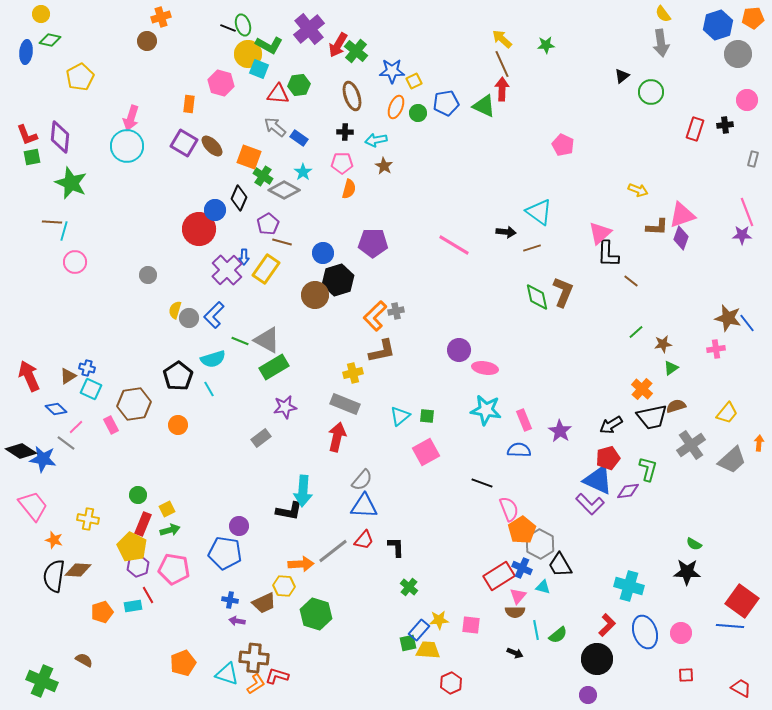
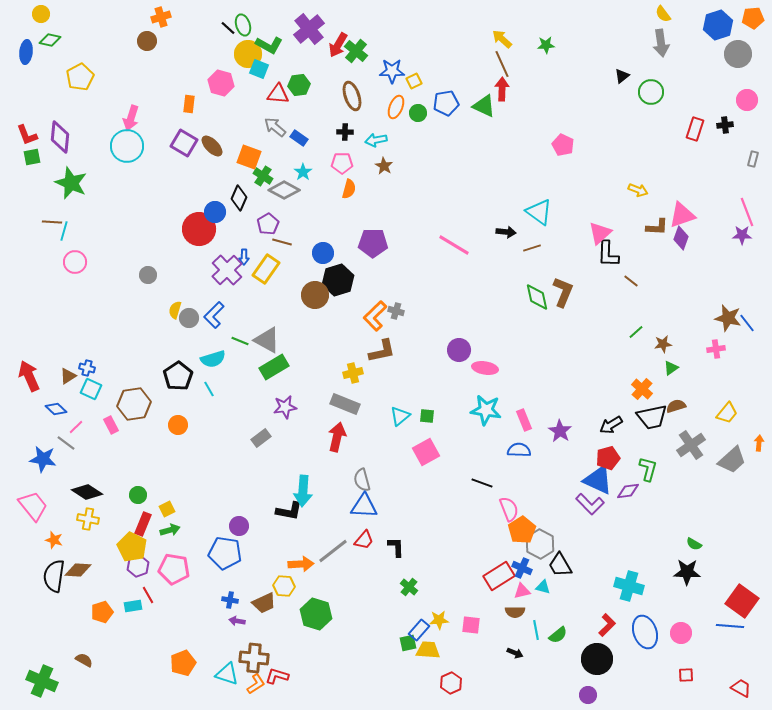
black line at (228, 28): rotated 21 degrees clockwise
blue circle at (215, 210): moved 2 px down
gray cross at (396, 311): rotated 28 degrees clockwise
black diamond at (21, 451): moved 66 px right, 41 px down
gray semicircle at (362, 480): rotated 125 degrees clockwise
pink triangle at (518, 596): moved 4 px right, 5 px up; rotated 36 degrees clockwise
